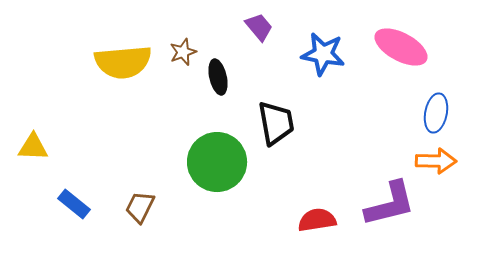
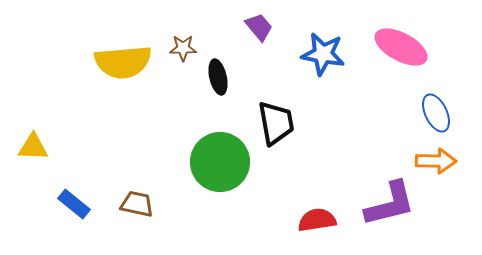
brown star: moved 4 px up; rotated 20 degrees clockwise
blue ellipse: rotated 36 degrees counterclockwise
green circle: moved 3 px right
brown trapezoid: moved 3 px left, 3 px up; rotated 76 degrees clockwise
